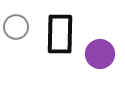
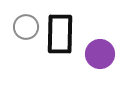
gray circle: moved 10 px right
